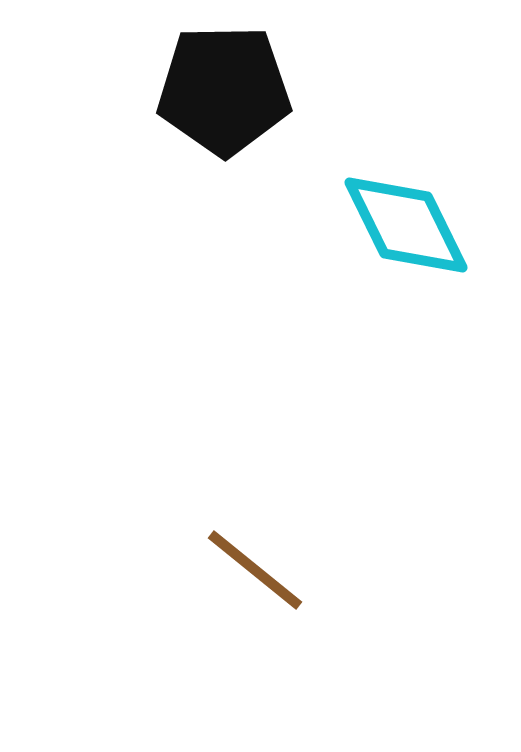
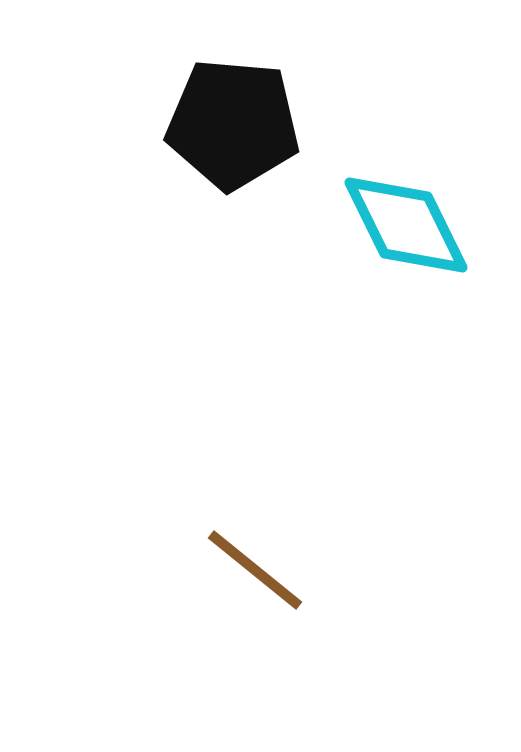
black pentagon: moved 9 px right, 34 px down; rotated 6 degrees clockwise
